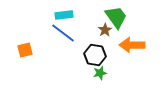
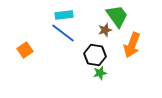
green trapezoid: moved 1 px right, 1 px up
brown star: rotated 16 degrees clockwise
orange arrow: rotated 70 degrees counterclockwise
orange square: rotated 21 degrees counterclockwise
